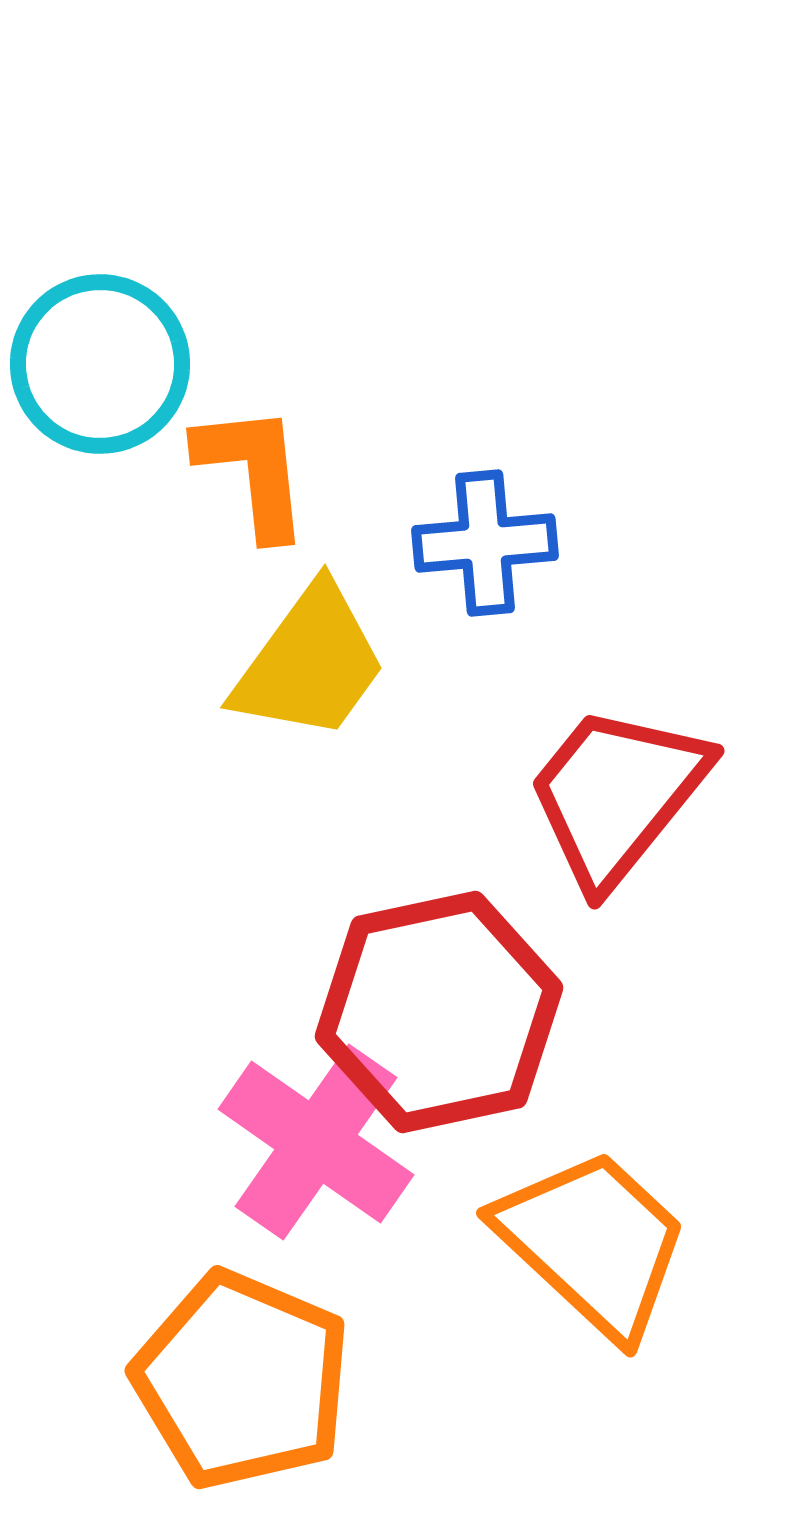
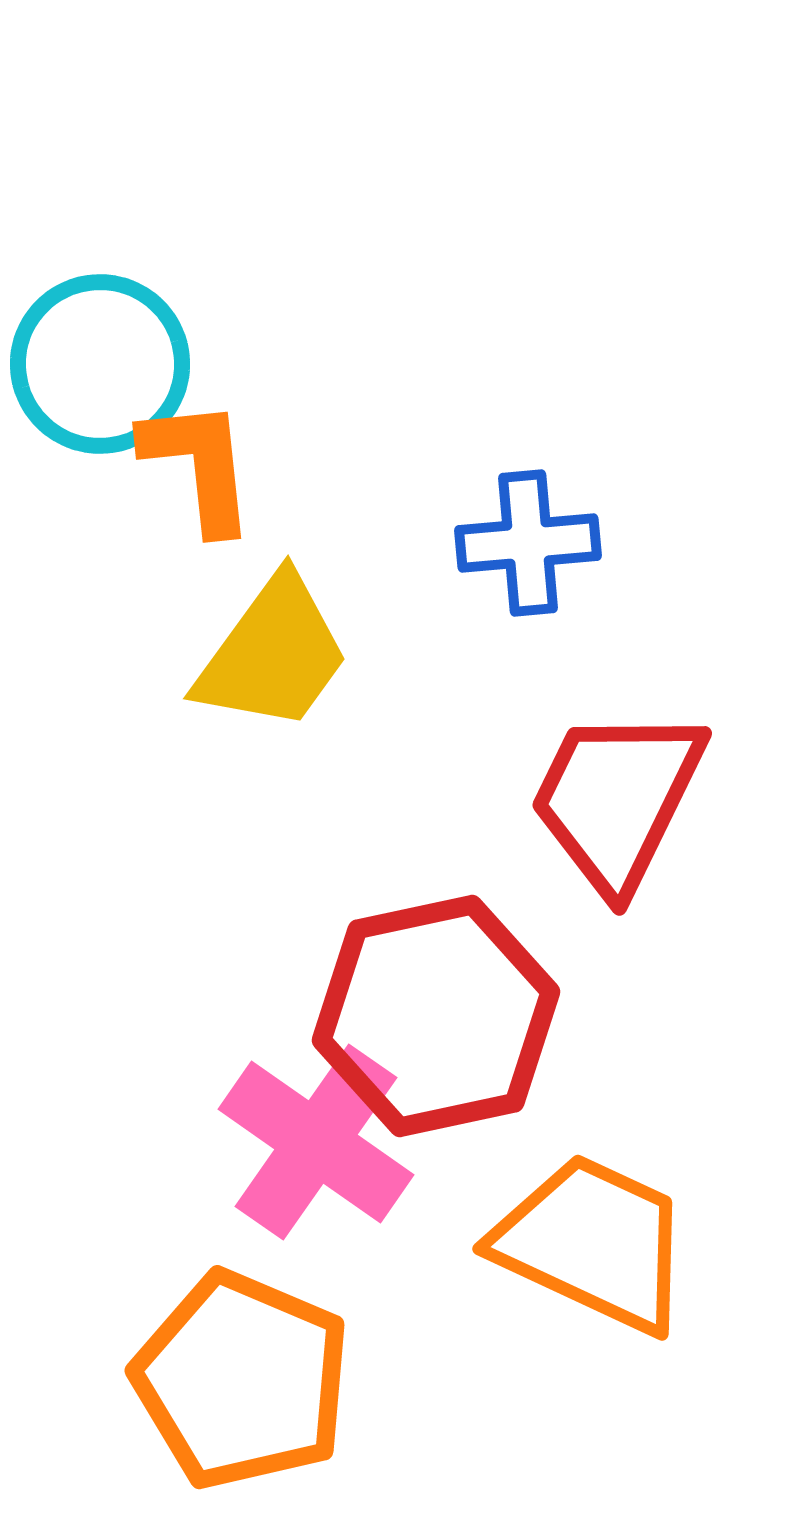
orange L-shape: moved 54 px left, 6 px up
blue cross: moved 43 px right
yellow trapezoid: moved 37 px left, 9 px up
red trapezoid: moved 4 px down; rotated 13 degrees counterclockwise
red hexagon: moved 3 px left, 4 px down
orange trapezoid: rotated 18 degrees counterclockwise
